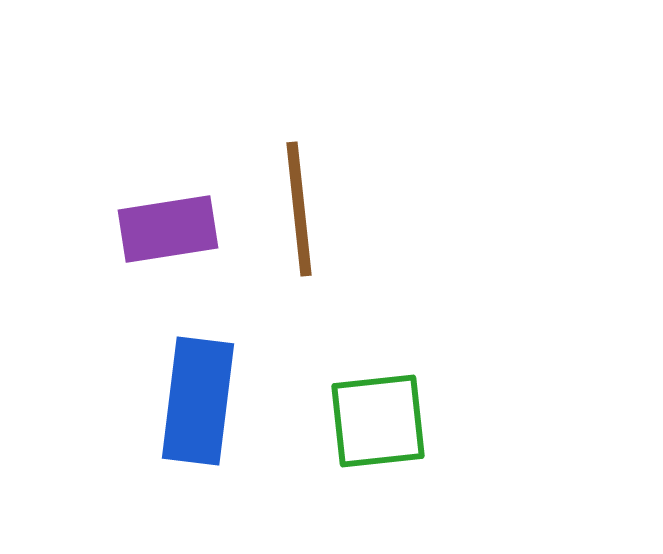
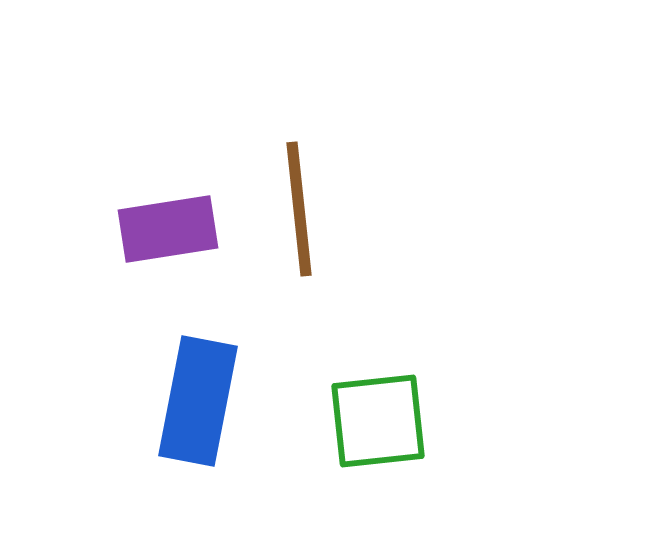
blue rectangle: rotated 4 degrees clockwise
